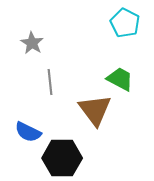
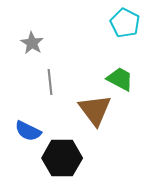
blue semicircle: moved 1 px up
